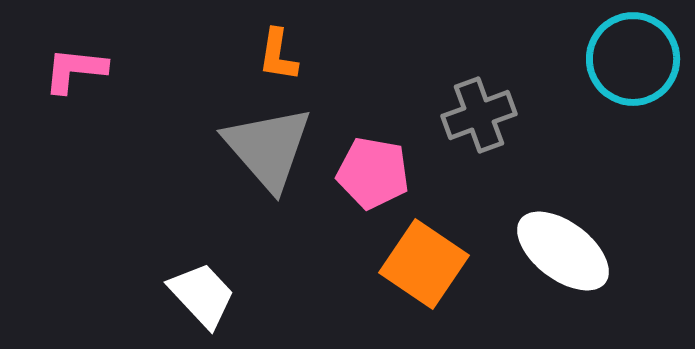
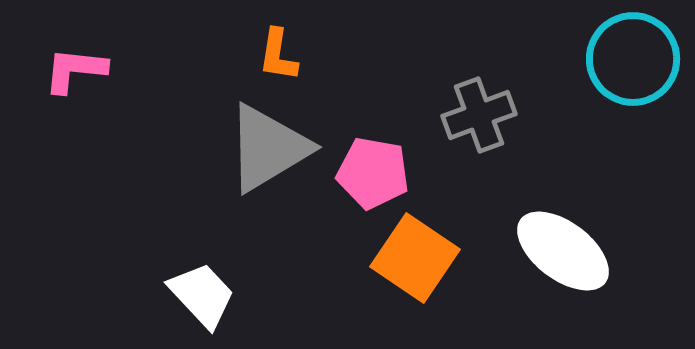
gray triangle: rotated 40 degrees clockwise
orange square: moved 9 px left, 6 px up
